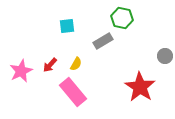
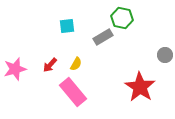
gray rectangle: moved 4 px up
gray circle: moved 1 px up
pink star: moved 6 px left, 2 px up; rotated 10 degrees clockwise
